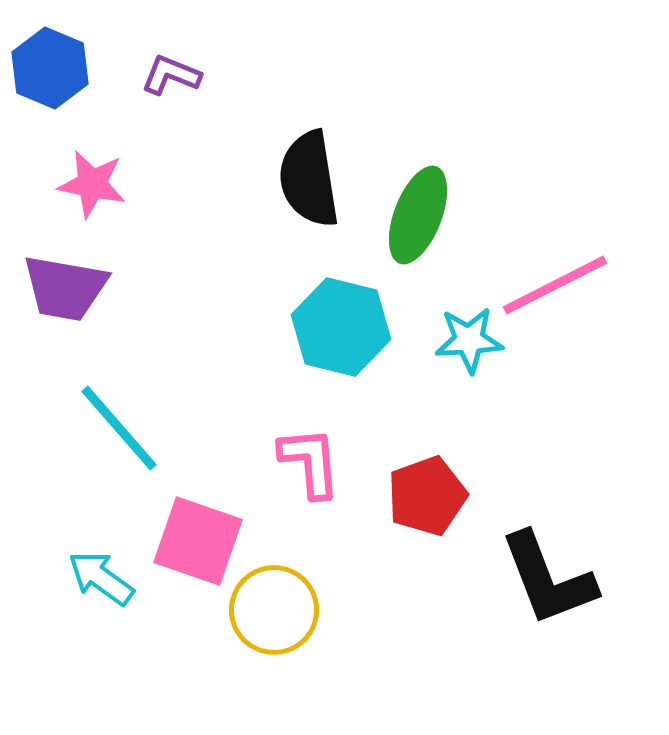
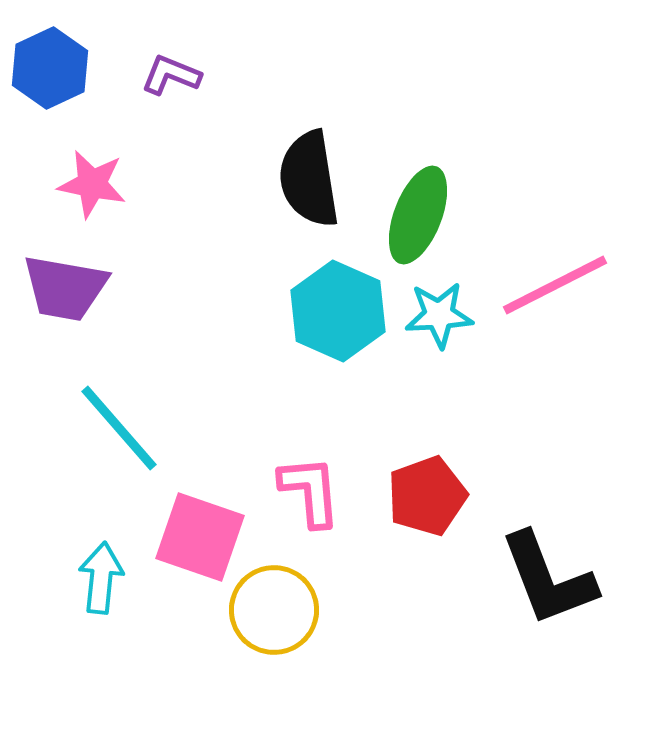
blue hexagon: rotated 12 degrees clockwise
cyan hexagon: moved 3 px left, 16 px up; rotated 10 degrees clockwise
cyan star: moved 30 px left, 25 px up
pink L-shape: moved 29 px down
pink square: moved 2 px right, 4 px up
cyan arrow: rotated 60 degrees clockwise
